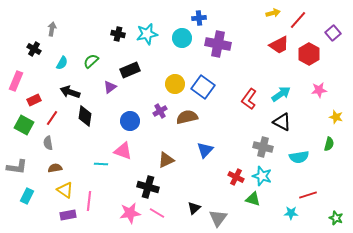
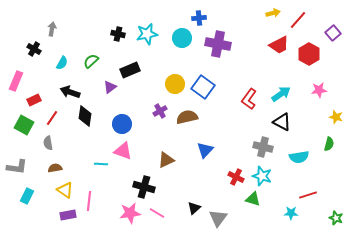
blue circle at (130, 121): moved 8 px left, 3 px down
black cross at (148, 187): moved 4 px left
